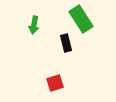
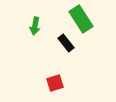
green arrow: moved 1 px right, 1 px down
black rectangle: rotated 24 degrees counterclockwise
